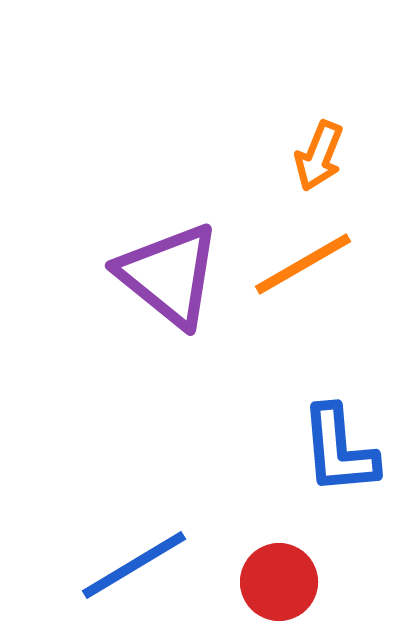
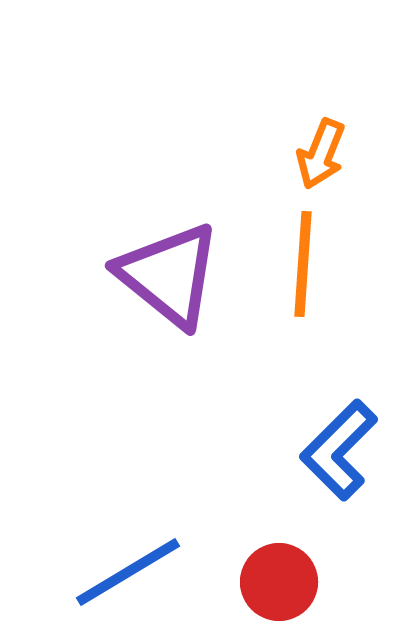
orange arrow: moved 2 px right, 2 px up
orange line: rotated 56 degrees counterclockwise
blue L-shape: rotated 50 degrees clockwise
blue line: moved 6 px left, 7 px down
